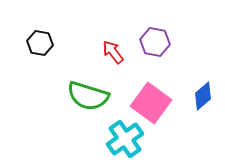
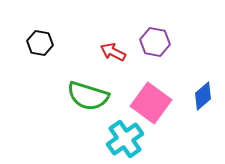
red arrow: rotated 25 degrees counterclockwise
